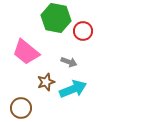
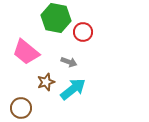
red circle: moved 1 px down
cyan arrow: rotated 16 degrees counterclockwise
